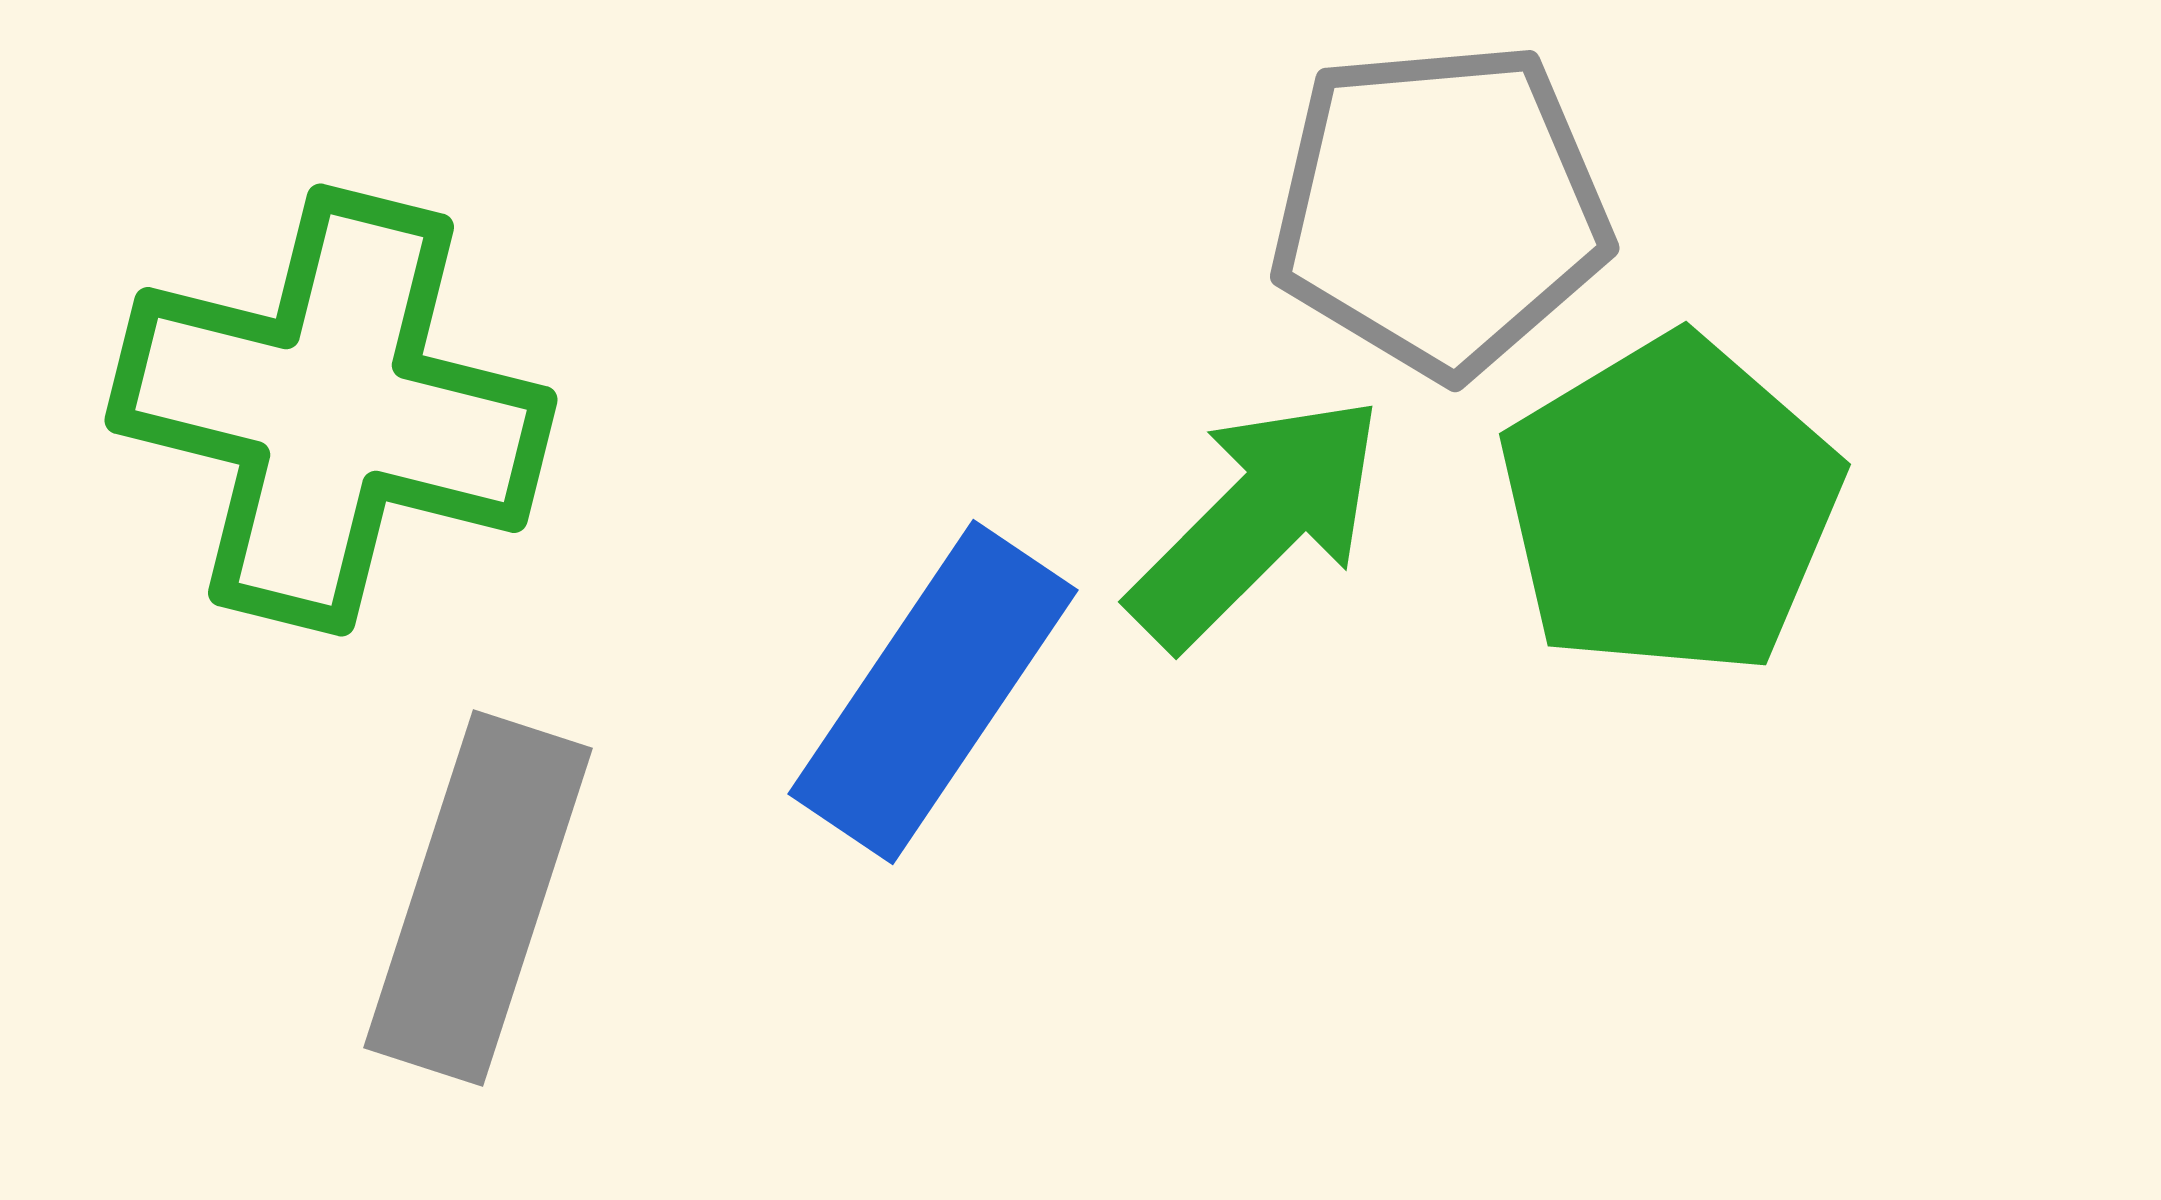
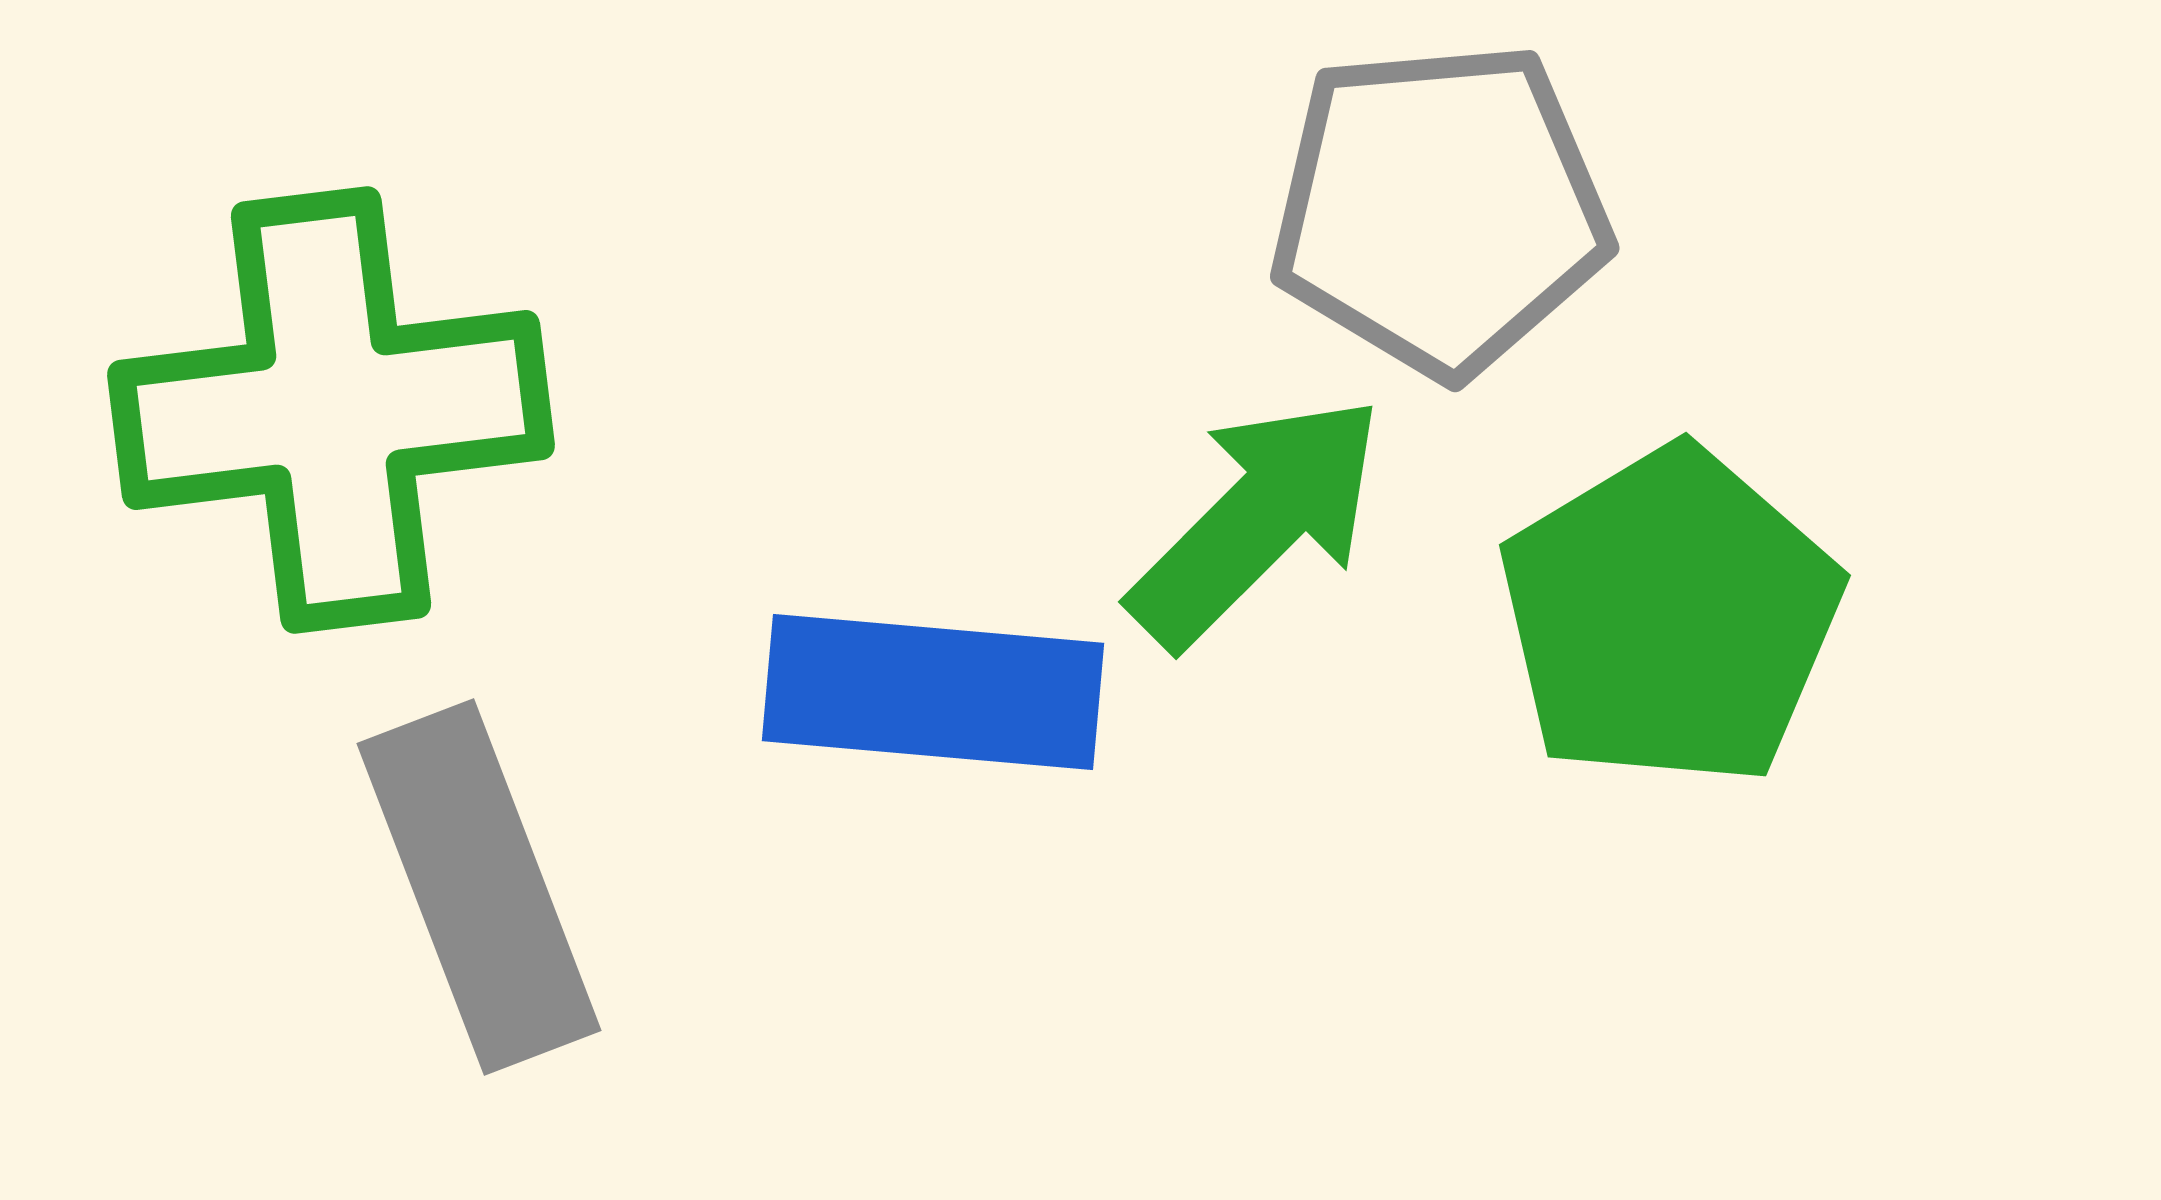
green cross: rotated 21 degrees counterclockwise
green pentagon: moved 111 px down
blue rectangle: rotated 61 degrees clockwise
gray rectangle: moved 1 px right, 11 px up; rotated 39 degrees counterclockwise
